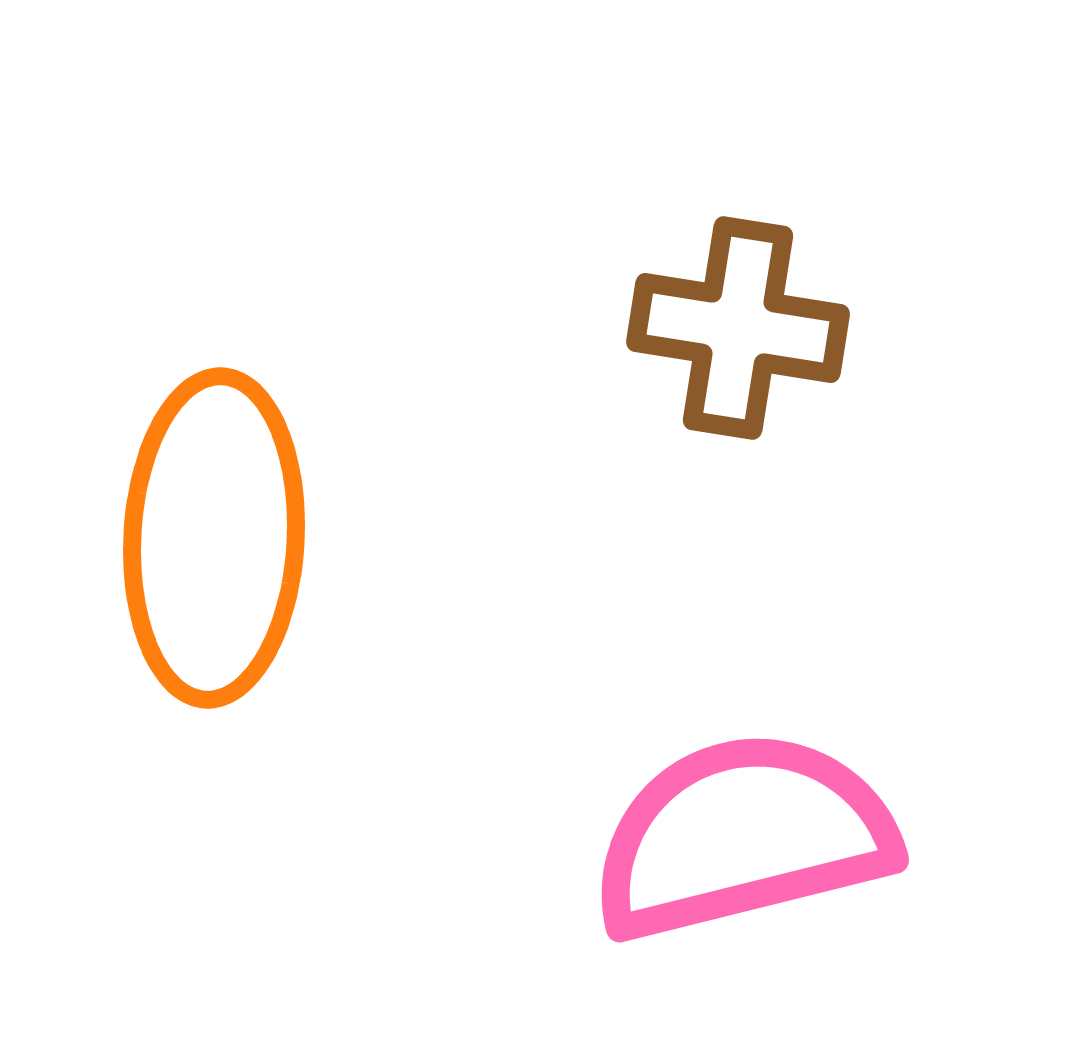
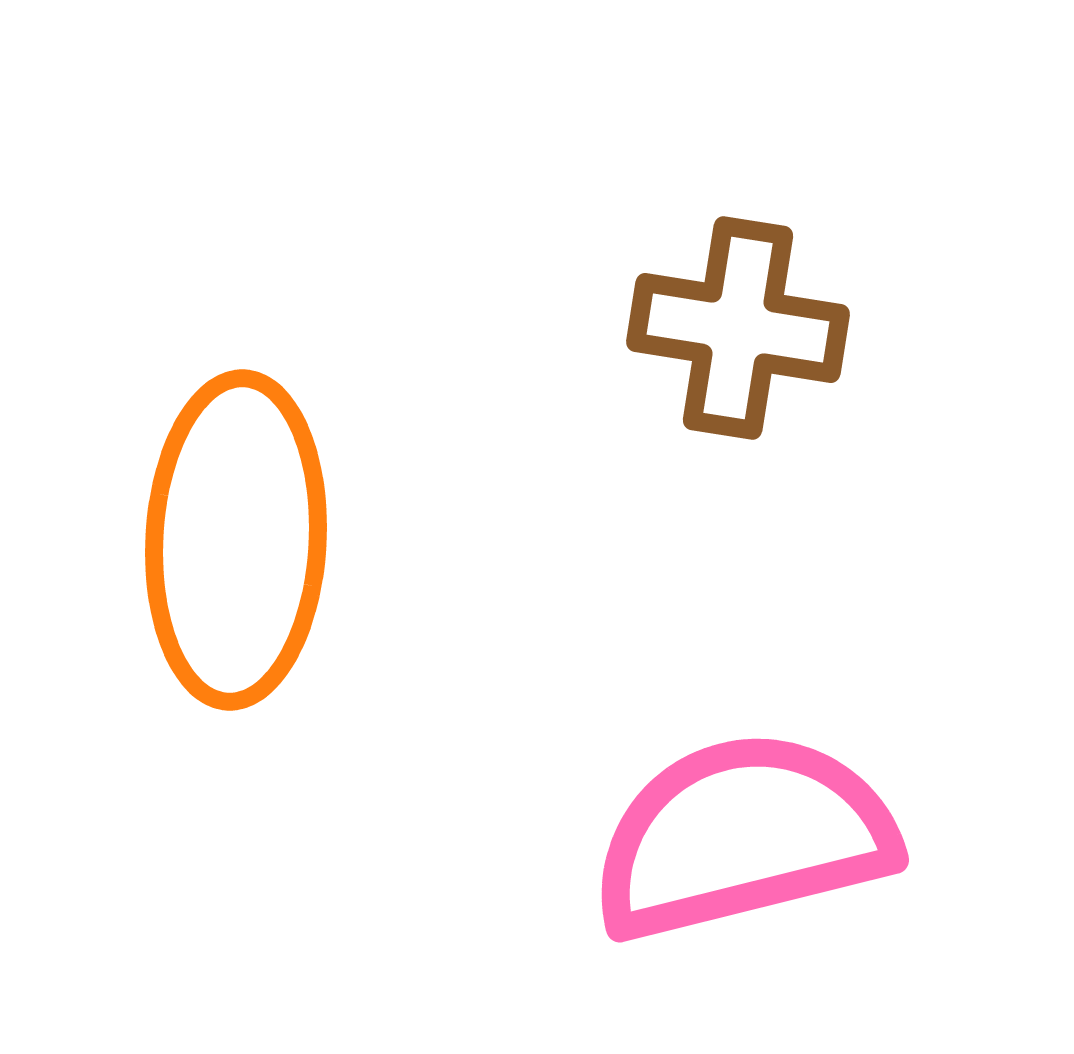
orange ellipse: moved 22 px right, 2 px down
